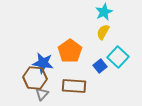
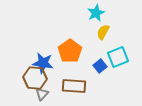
cyan star: moved 8 px left, 1 px down
cyan square: rotated 25 degrees clockwise
